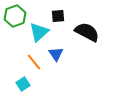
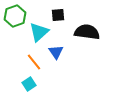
black square: moved 1 px up
black semicircle: rotated 20 degrees counterclockwise
blue triangle: moved 2 px up
cyan square: moved 6 px right
